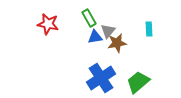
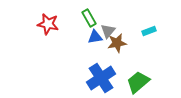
cyan rectangle: moved 2 px down; rotated 72 degrees clockwise
